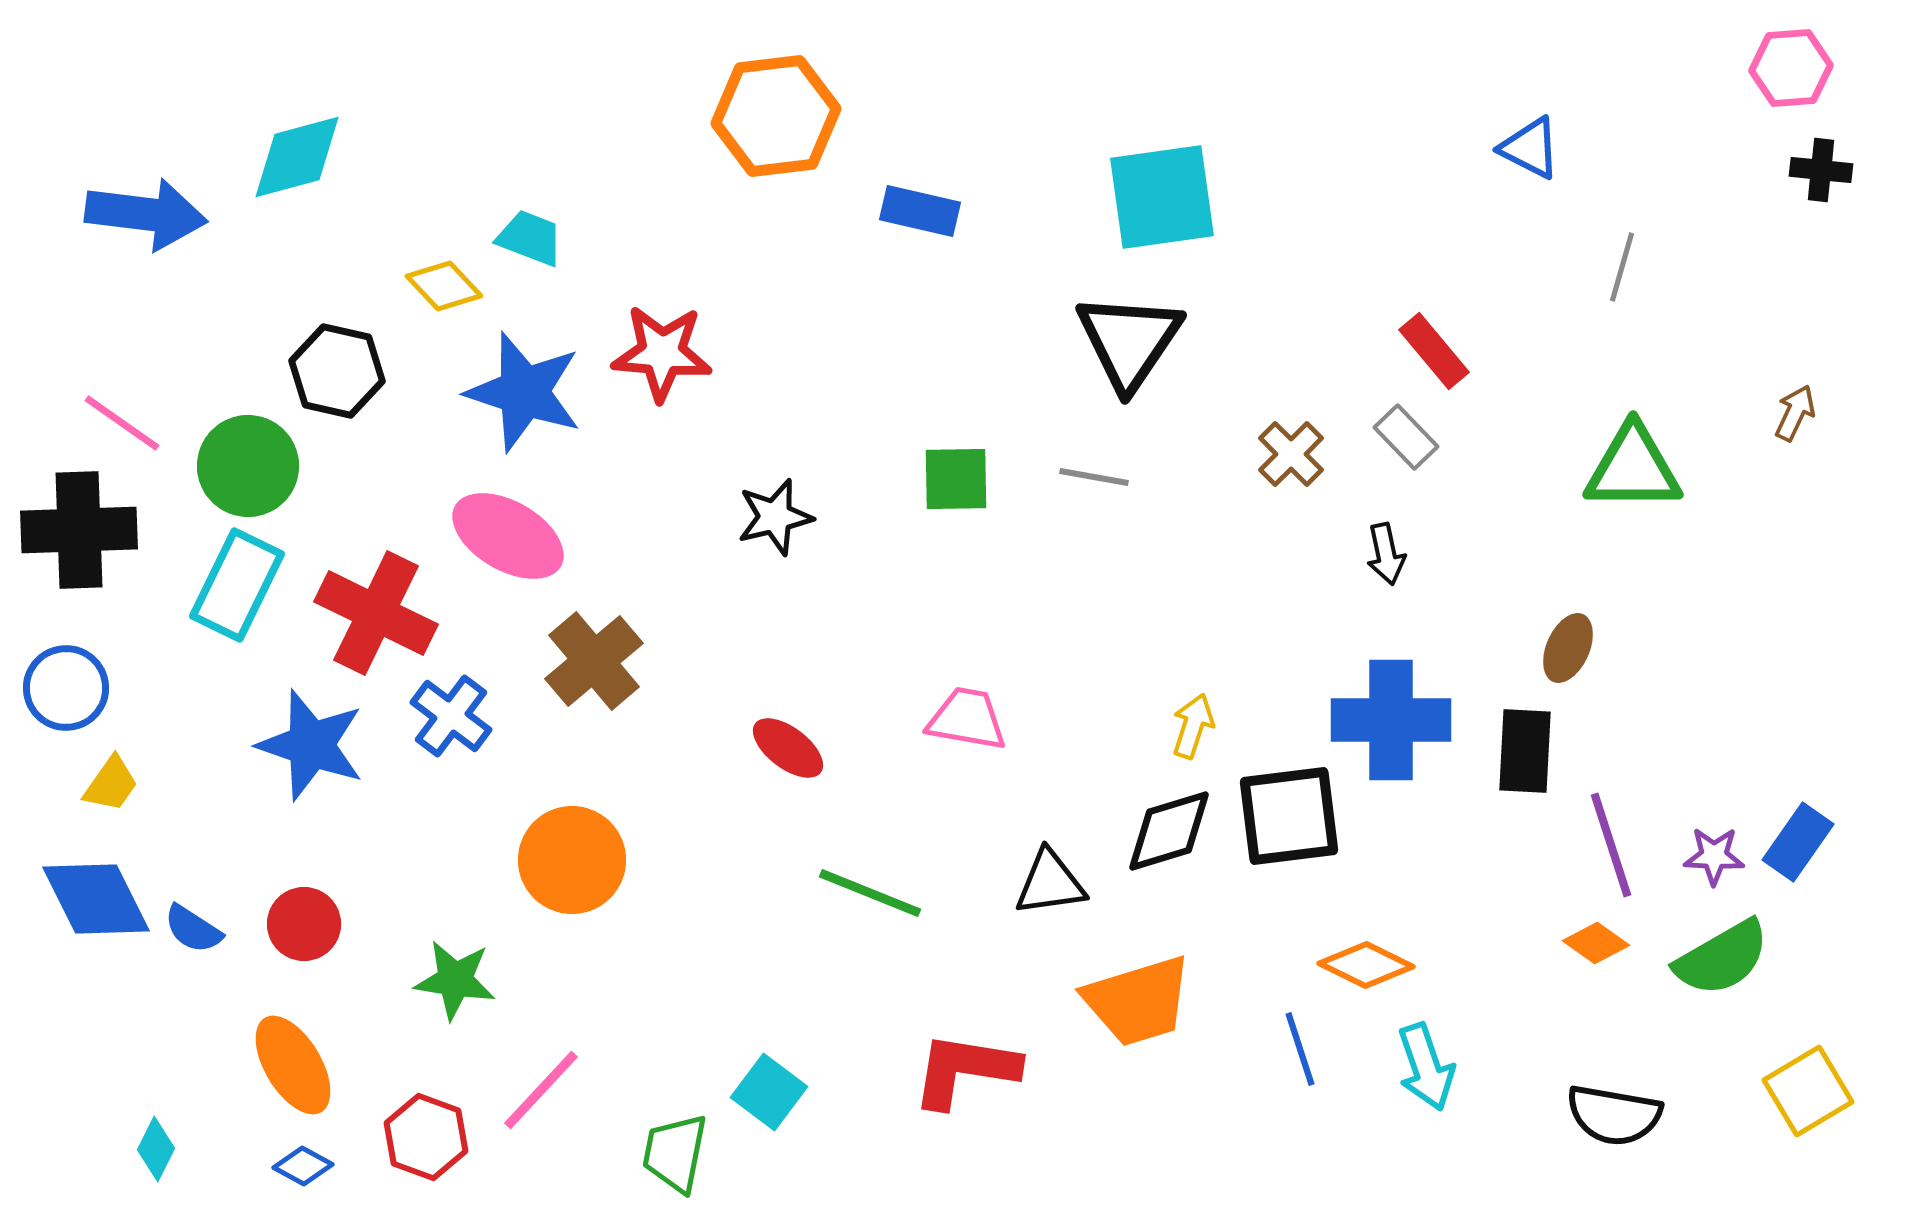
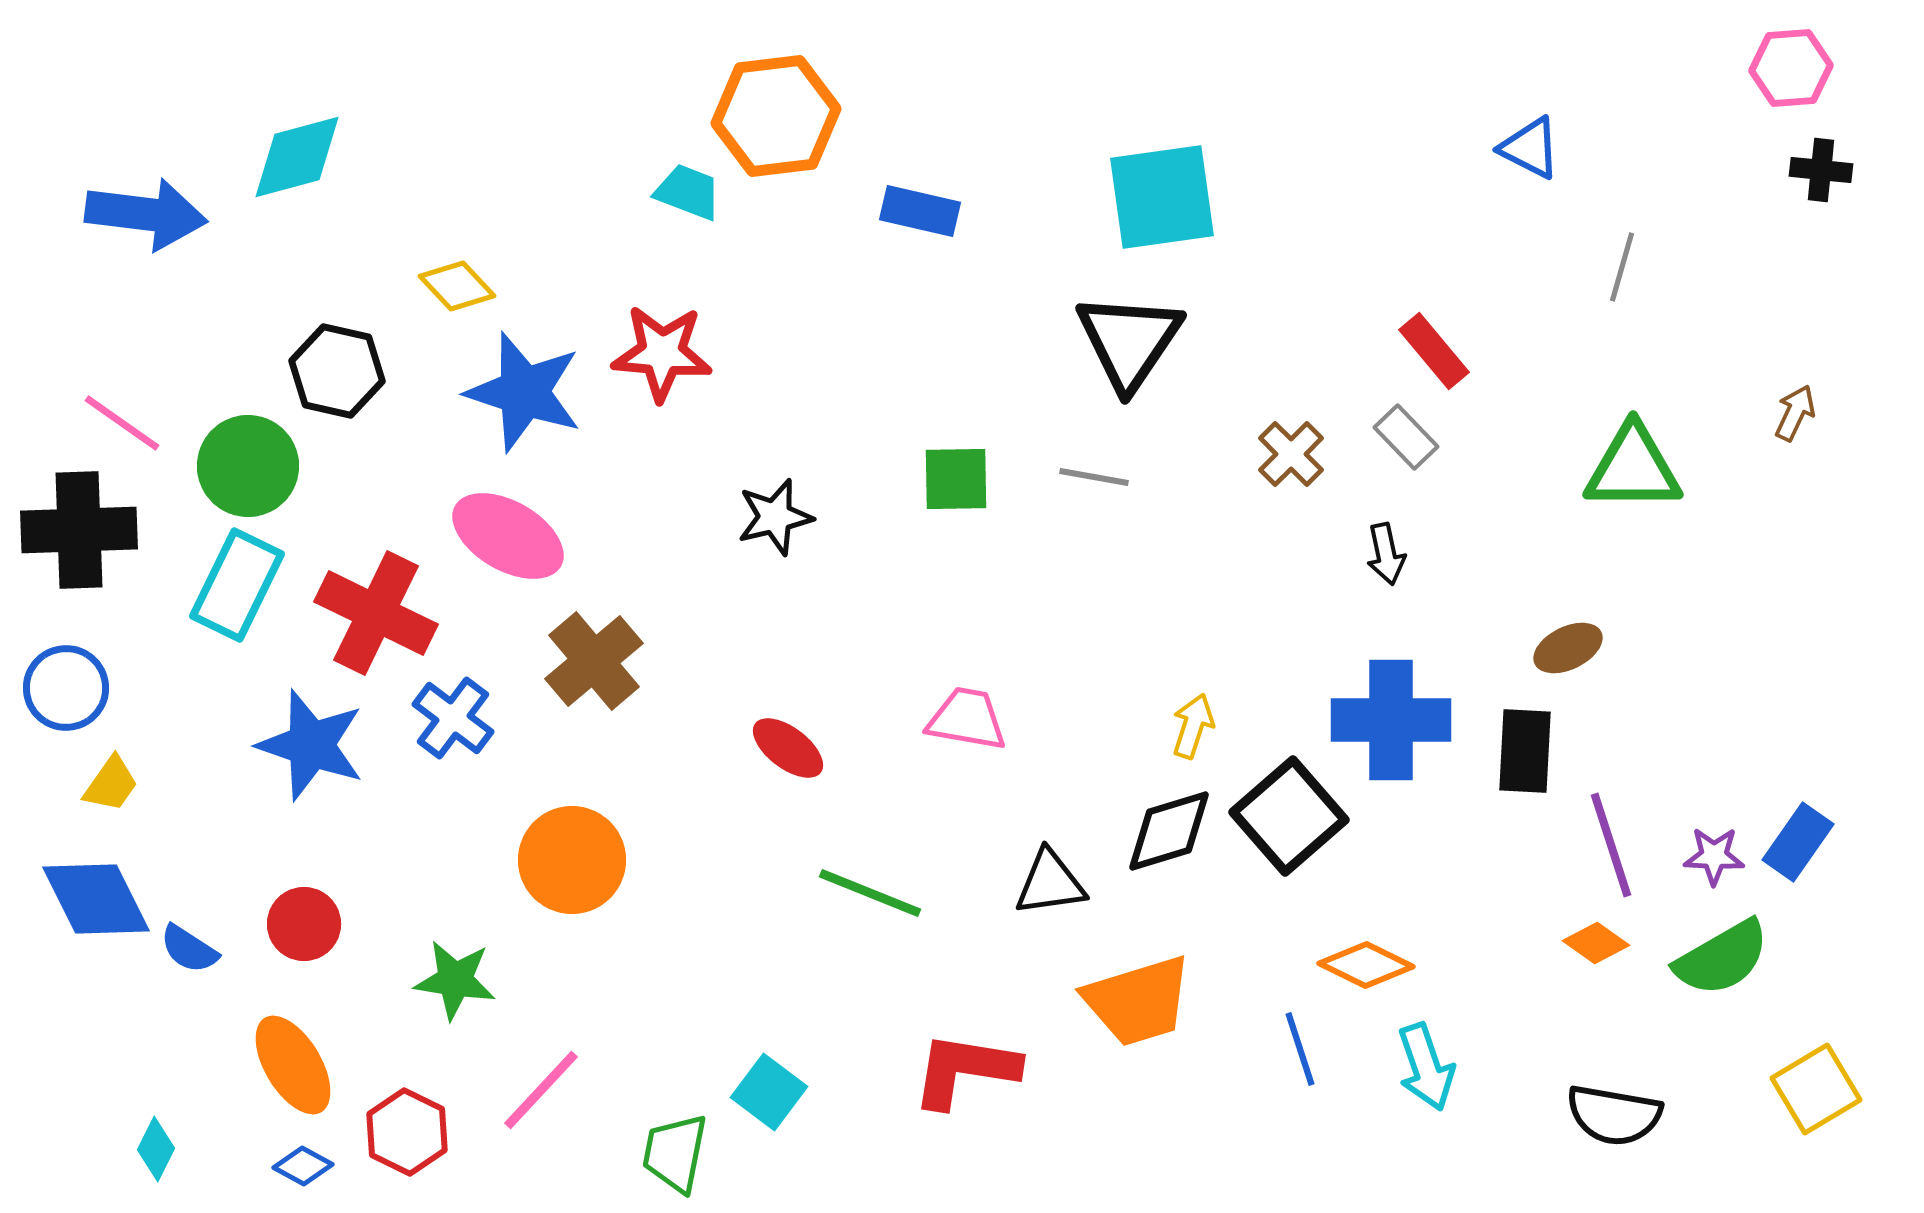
cyan trapezoid at (530, 238): moved 158 px right, 46 px up
yellow diamond at (444, 286): moved 13 px right
brown ellipse at (1568, 648): rotated 40 degrees clockwise
blue cross at (451, 716): moved 2 px right, 2 px down
black square at (1289, 816): rotated 34 degrees counterclockwise
blue semicircle at (193, 929): moved 4 px left, 20 px down
yellow square at (1808, 1091): moved 8 px right, 2 px up
red hexagon at (426, 1137): moved 19 px left, 5 px up; rotated 6 degrees clockwise
